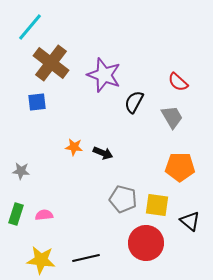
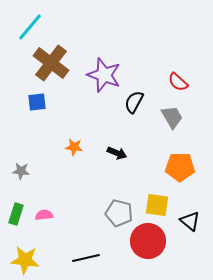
black arrow: moved 14 px right
gray pentagon: moved 4 px left, 14 px down
red circle: moved 2 px right, 2 px up
yellow star: moved 16 px left
